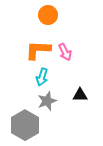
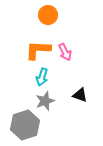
black triangle: rotated 21 degrees clockwise
gray star: moved 2 px left
gray hexagon: rotated 12 degrees clockwise
